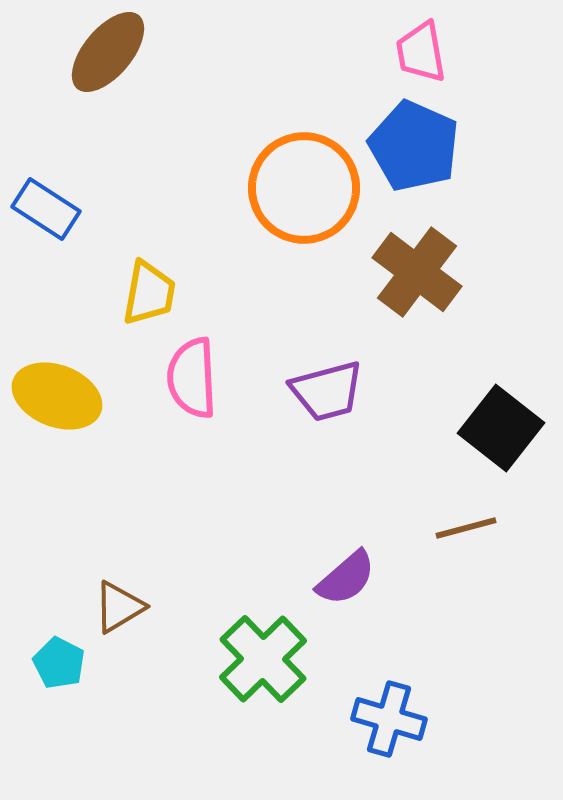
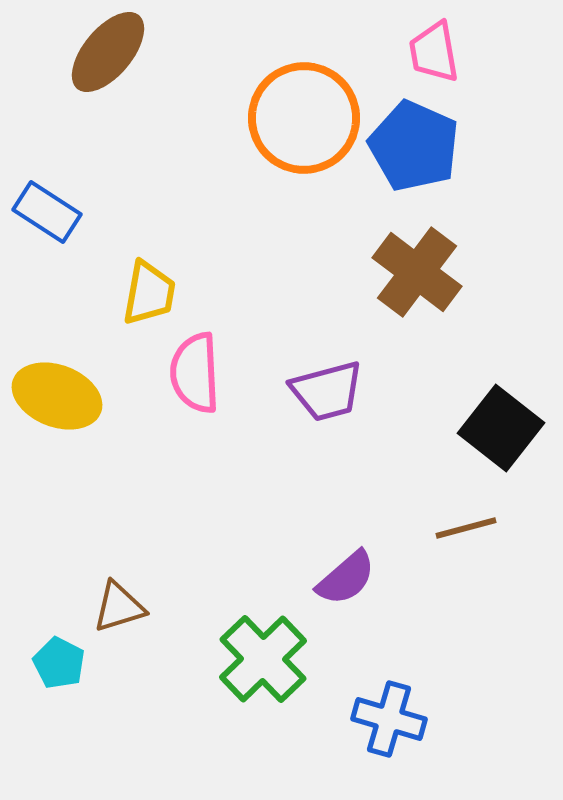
pink trapezoid: moved 13 px right
orange circle: moved 70 px up
blue rectangle: moved 1 px right, 3 px down
pink semicircle: moved 3 px right, 5 px up
brown triangle: rotated 14 degrees clockwise
